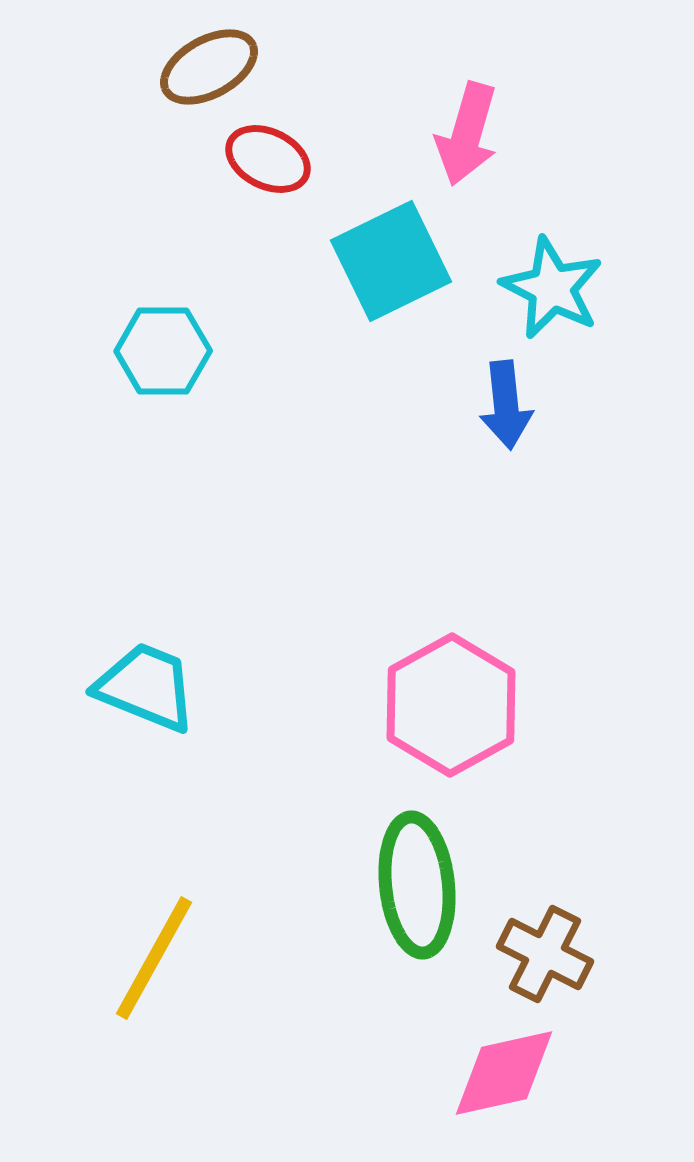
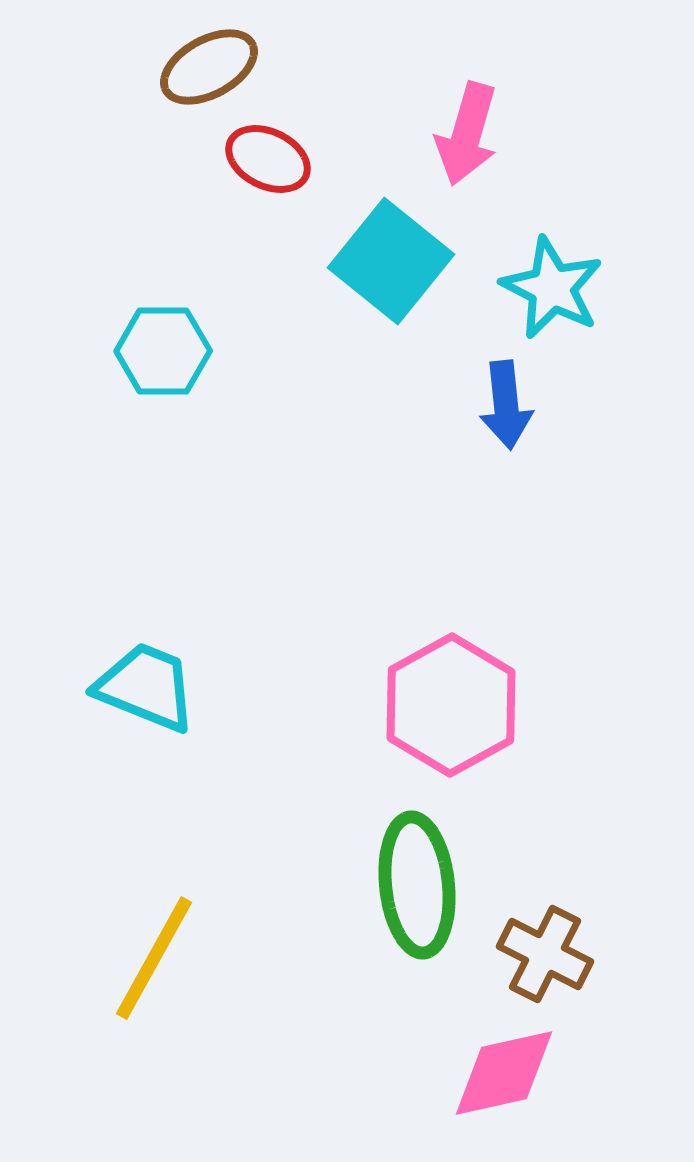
cyan square: rotated 25 degrees counterclockwise
